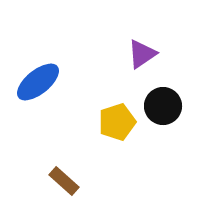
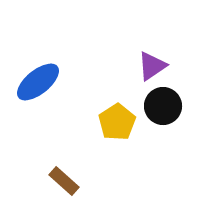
purple triangle: moved 10 px right, 12 px down
yellow pentagon: rotated 15 degrees counterclockwise
